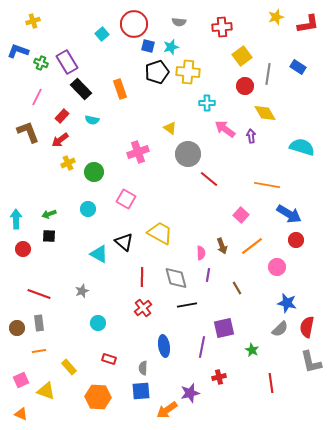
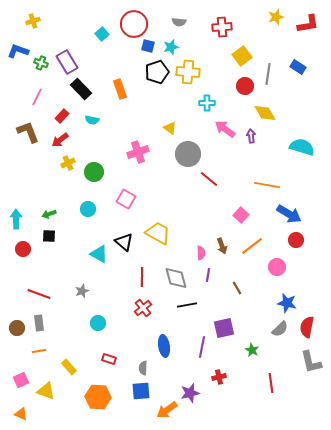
yellow trapezoid at (160, 233): moved 2 px left
